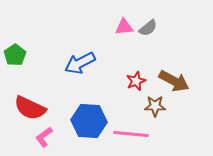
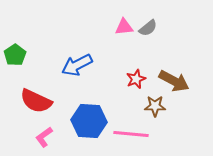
blue arrow: moved 3 px left, 2 px down
red star: moved 2 px up
red semicircle: moved 6 px right, 7 px up
